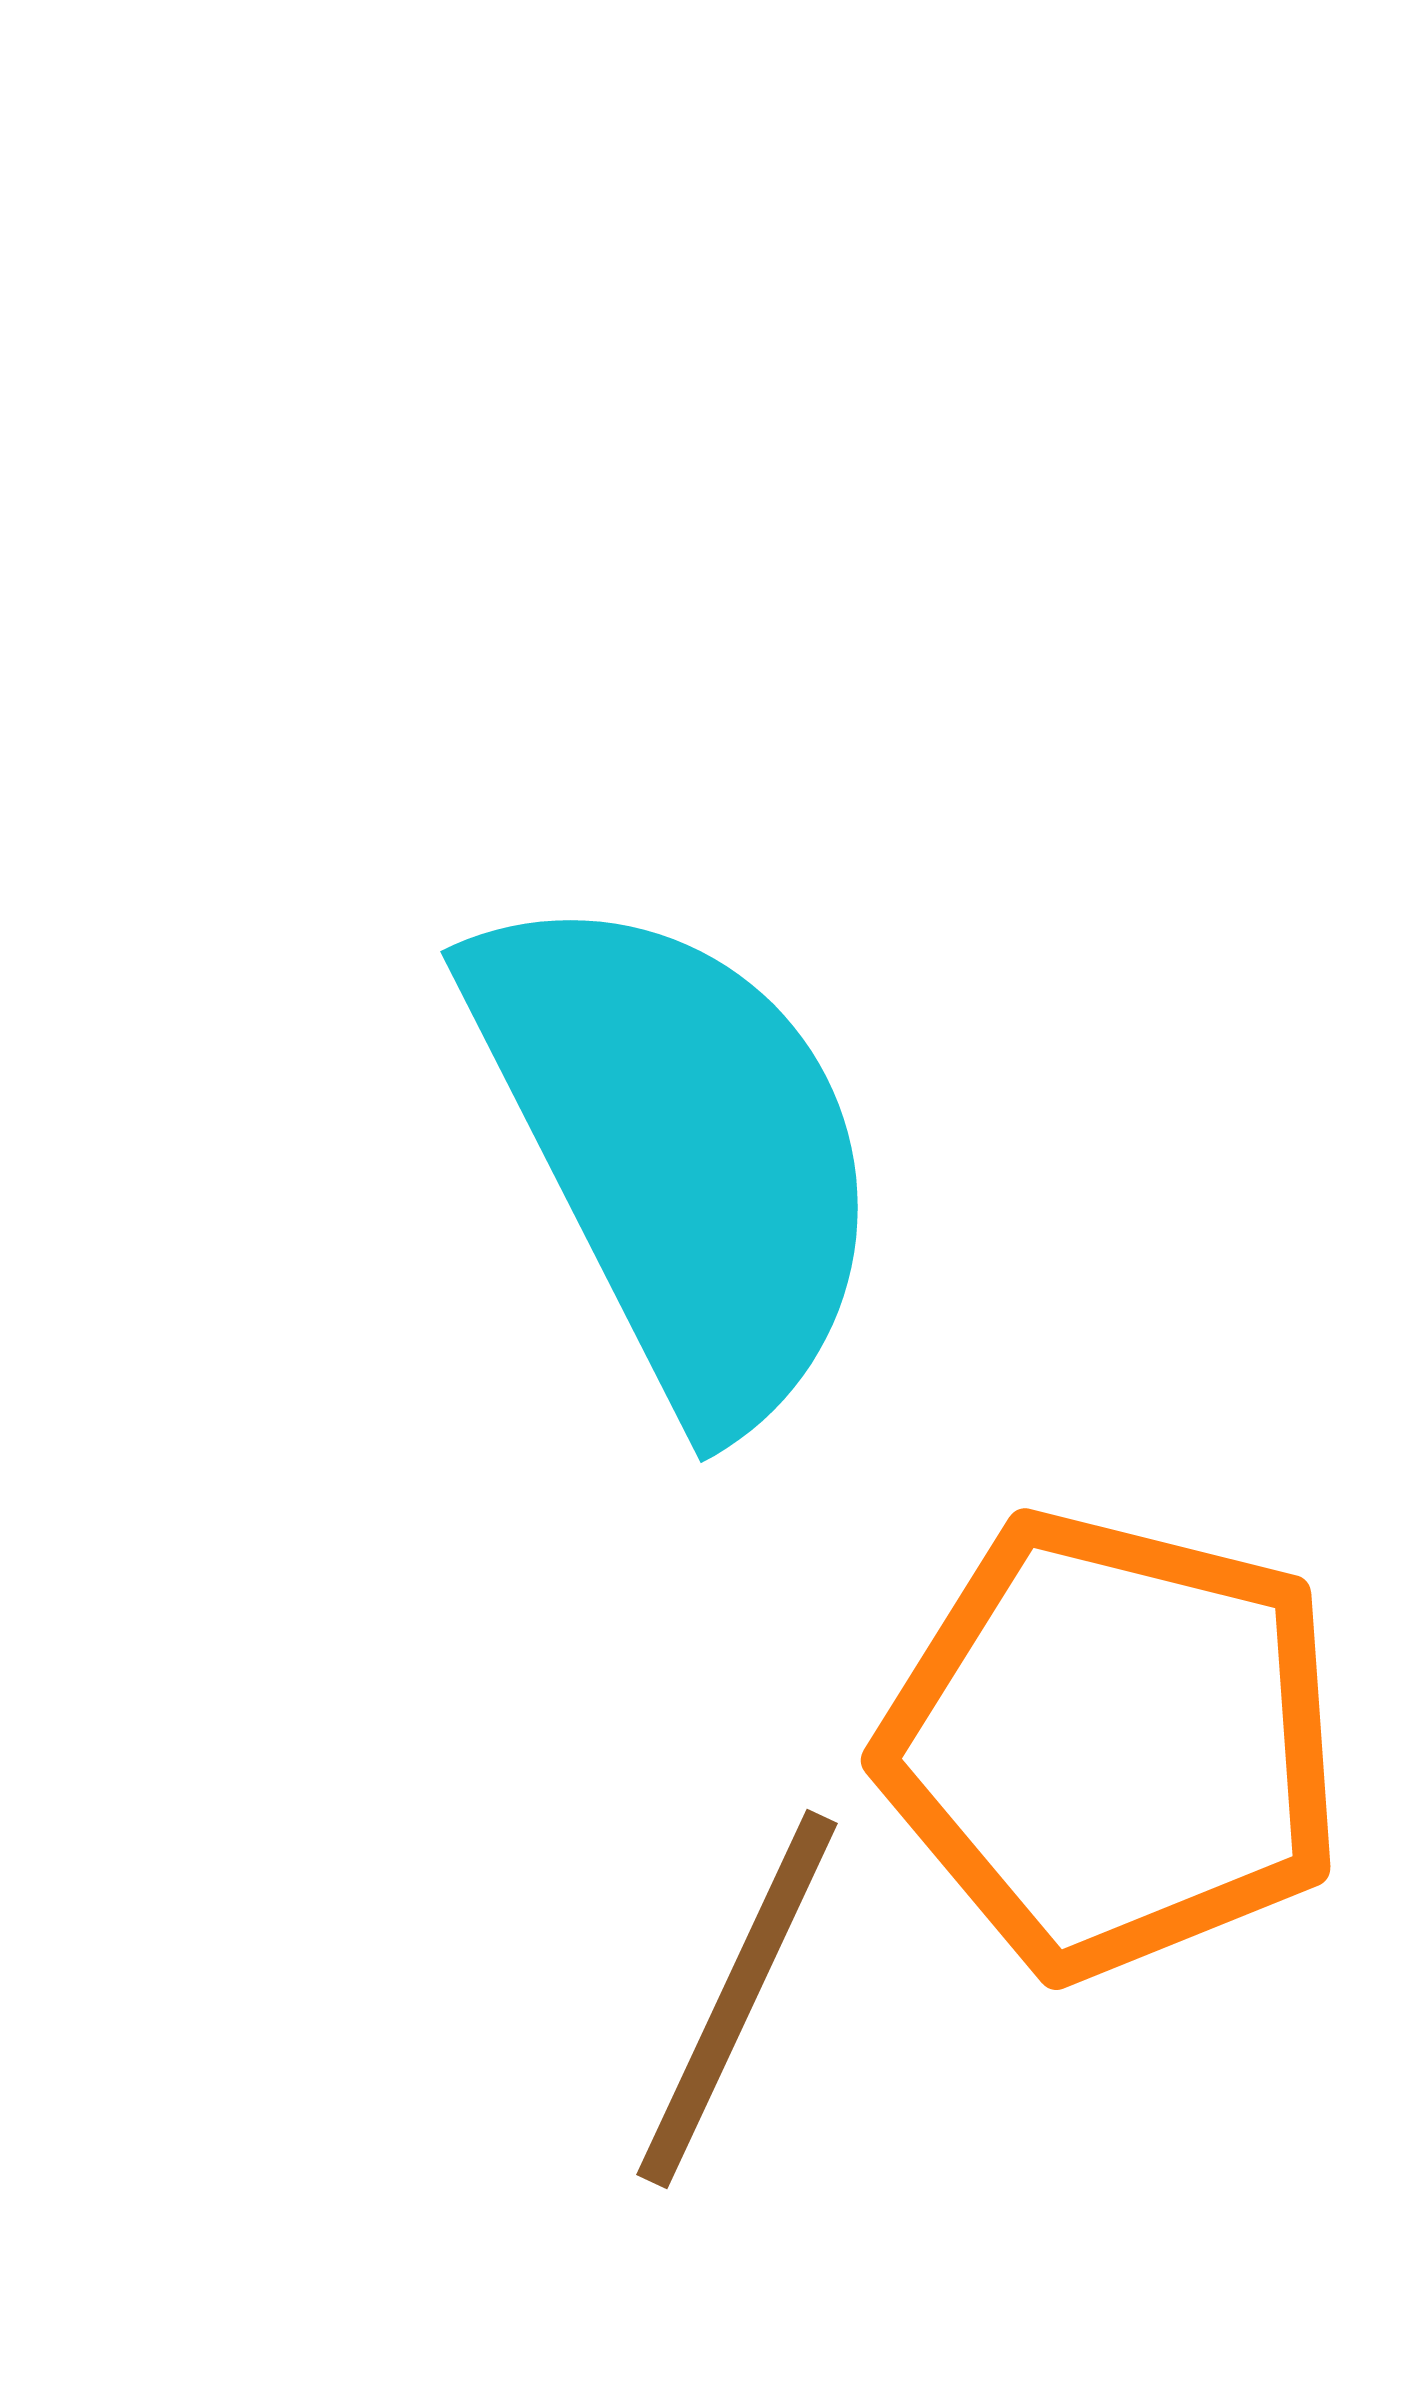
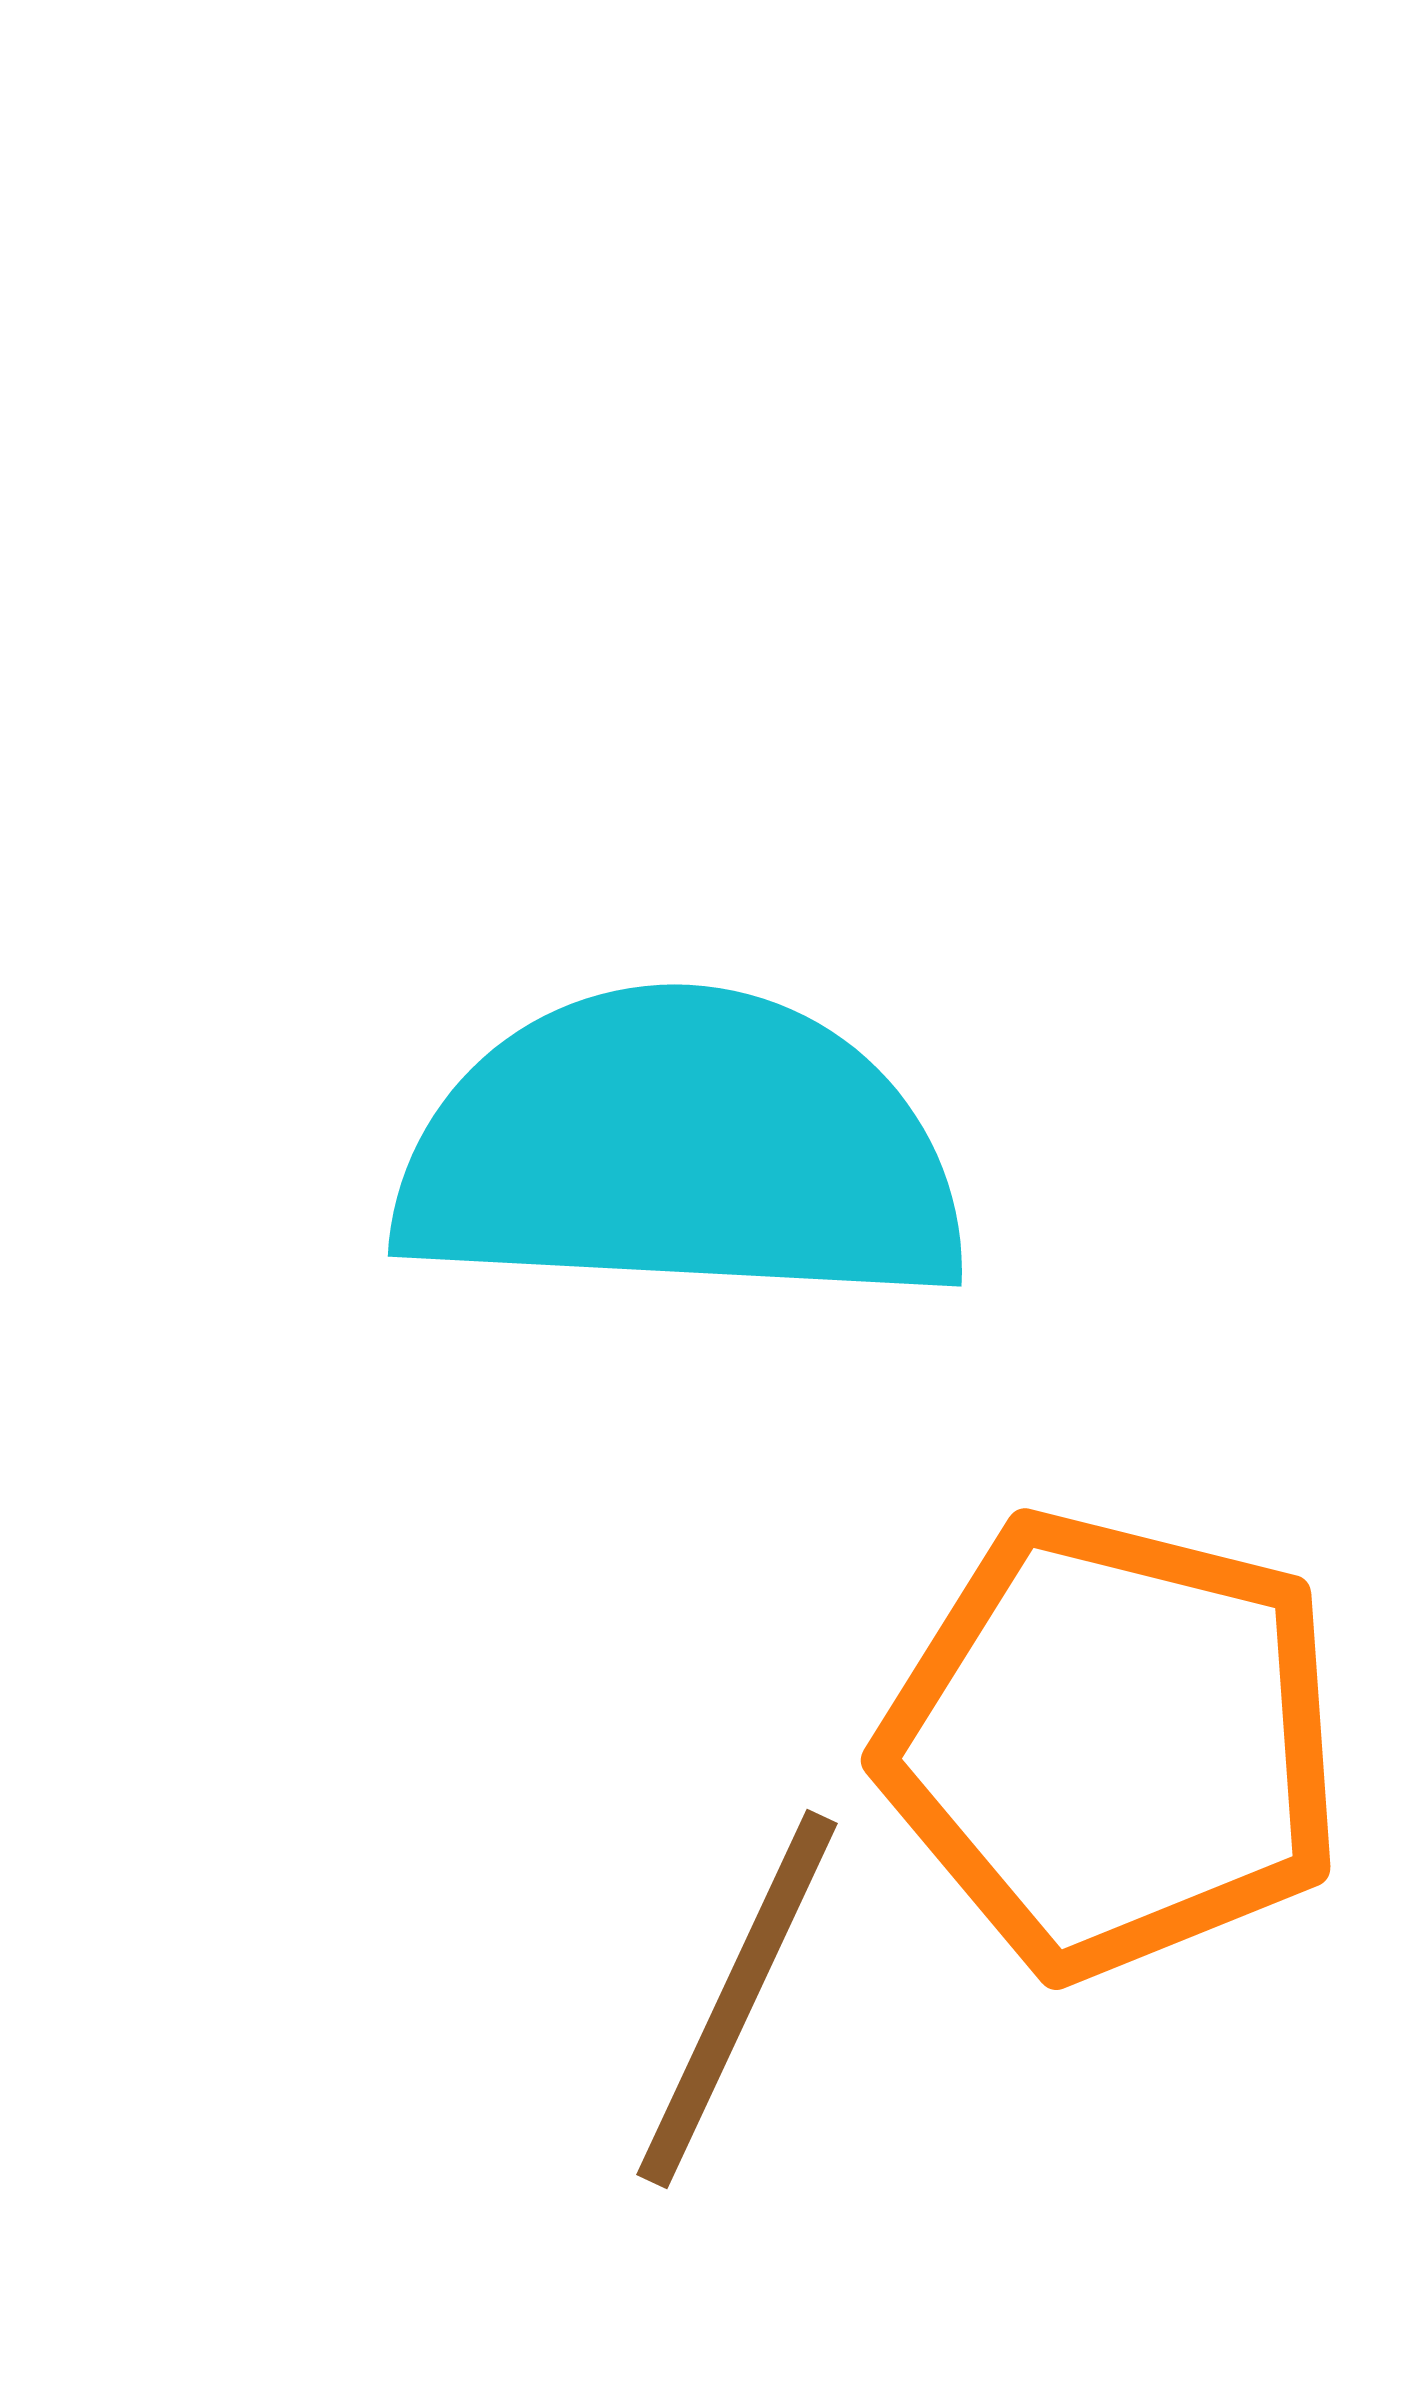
cyan semicircle: moved 2 px right, 2 px up; rotated 60 degrees counterclockwise
